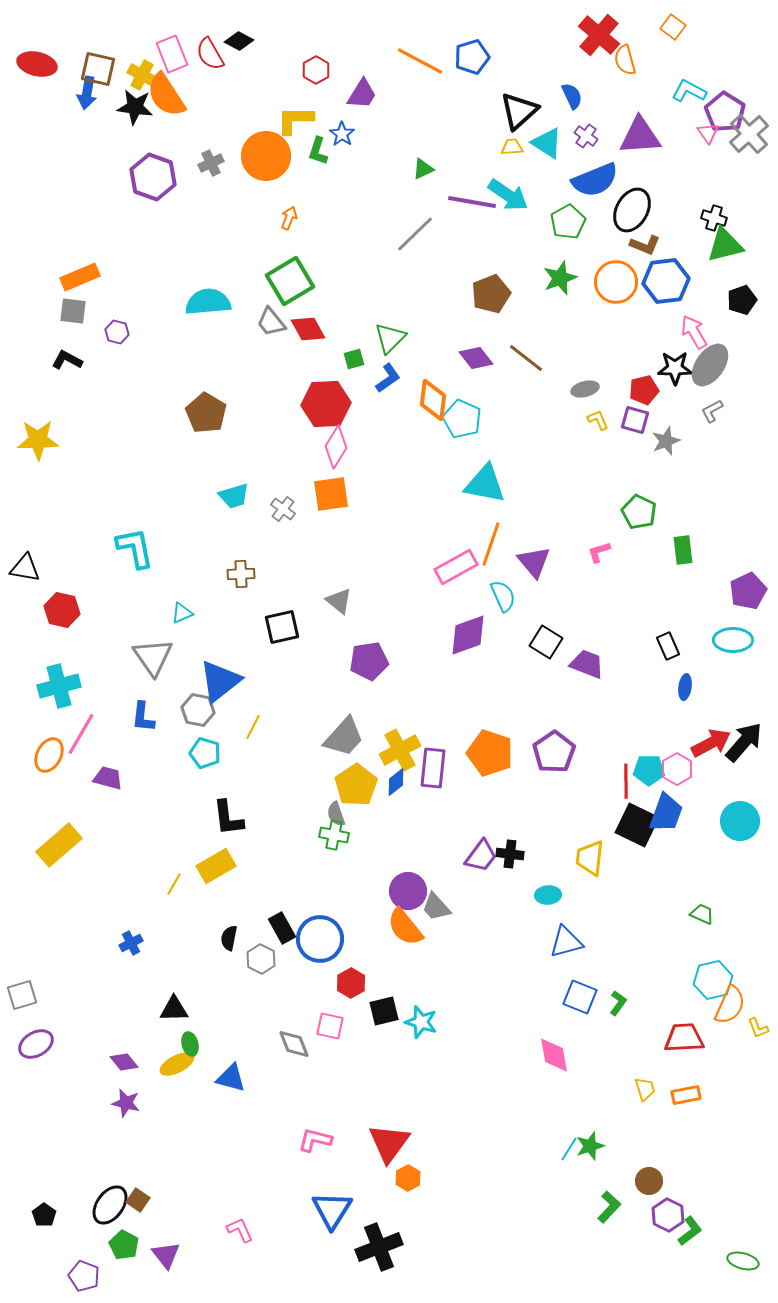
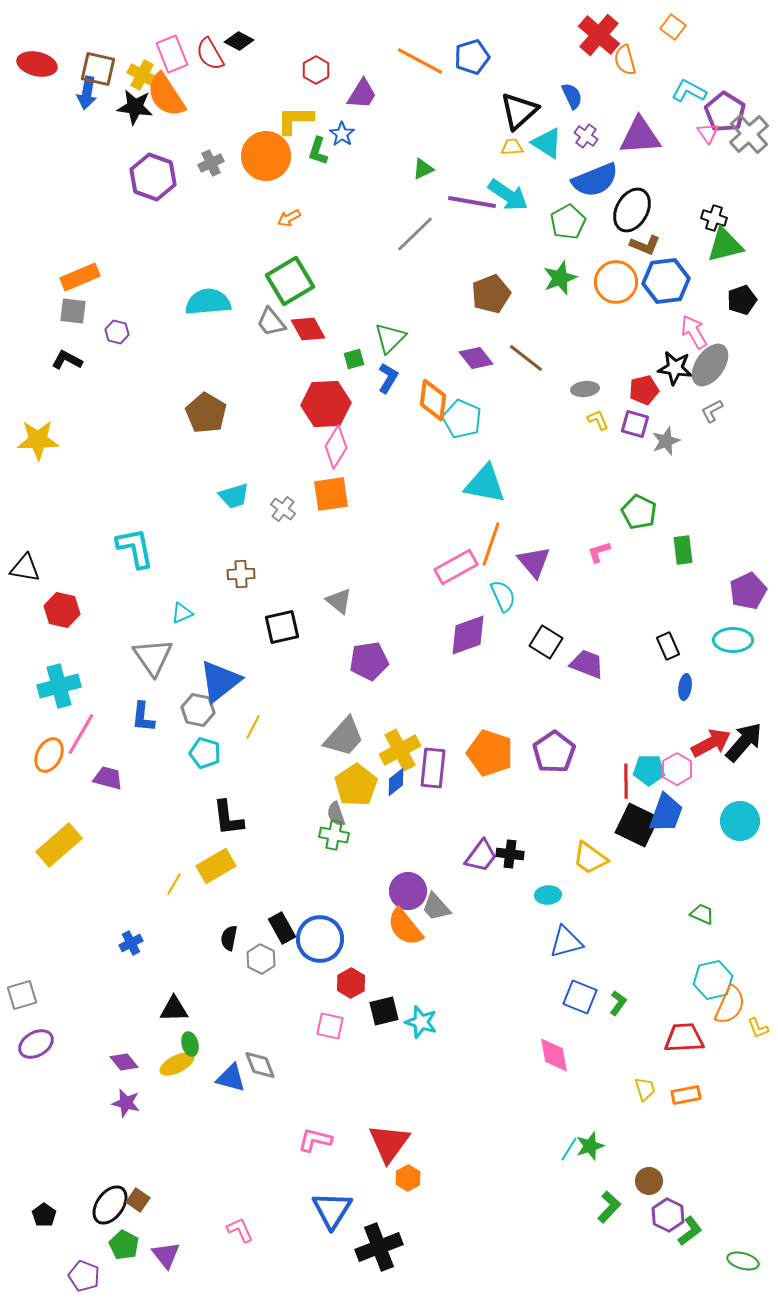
orange arrow at (289, 218): rotated 140 degrees counterclockwise
black star at (675, 368): rotated 8 degrees clockwise
blue L-shape at (388, 378): rotated 24 degrees counterclockwise
gray ellipse at (585, 389): rotated 8 degrees clockwise
purple square at (635, 420): moved 4 px down
yellow trapezoid at (590, 858): rotated 60 degrees counterclockwise
gray diamond at (294, 1044): moved 34 px left, 21 px down
